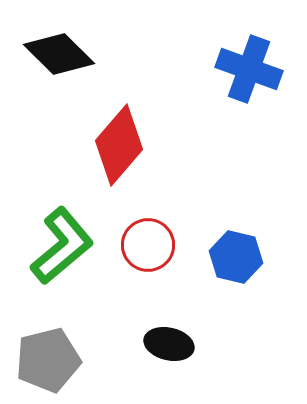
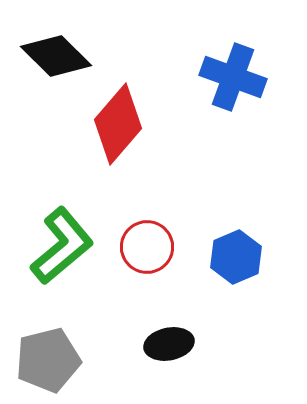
black diamond: moved 3 px left, 2 px down
blue cross: moved 16 px left, 8 px down
red diamond: moved 1 px left, 21 px up
red circle: moved 1 px left, 2 px down
blue hexagon: rotated 24 degrees clockwise
black ellipse: rotated 24 degrees counterclockwise
